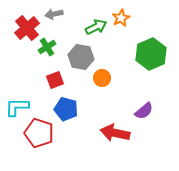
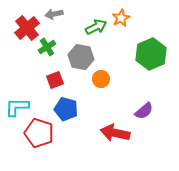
orange circle: moved 1 px left, 1 px down
